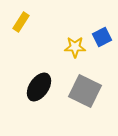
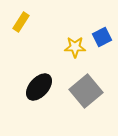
black ellipse: rotated 8 degrees clockwise
gray square: moved 1 px right; rotated 24 degrees clockwise
